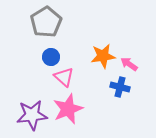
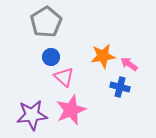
pink star: moved 3 px right, 1 px down
